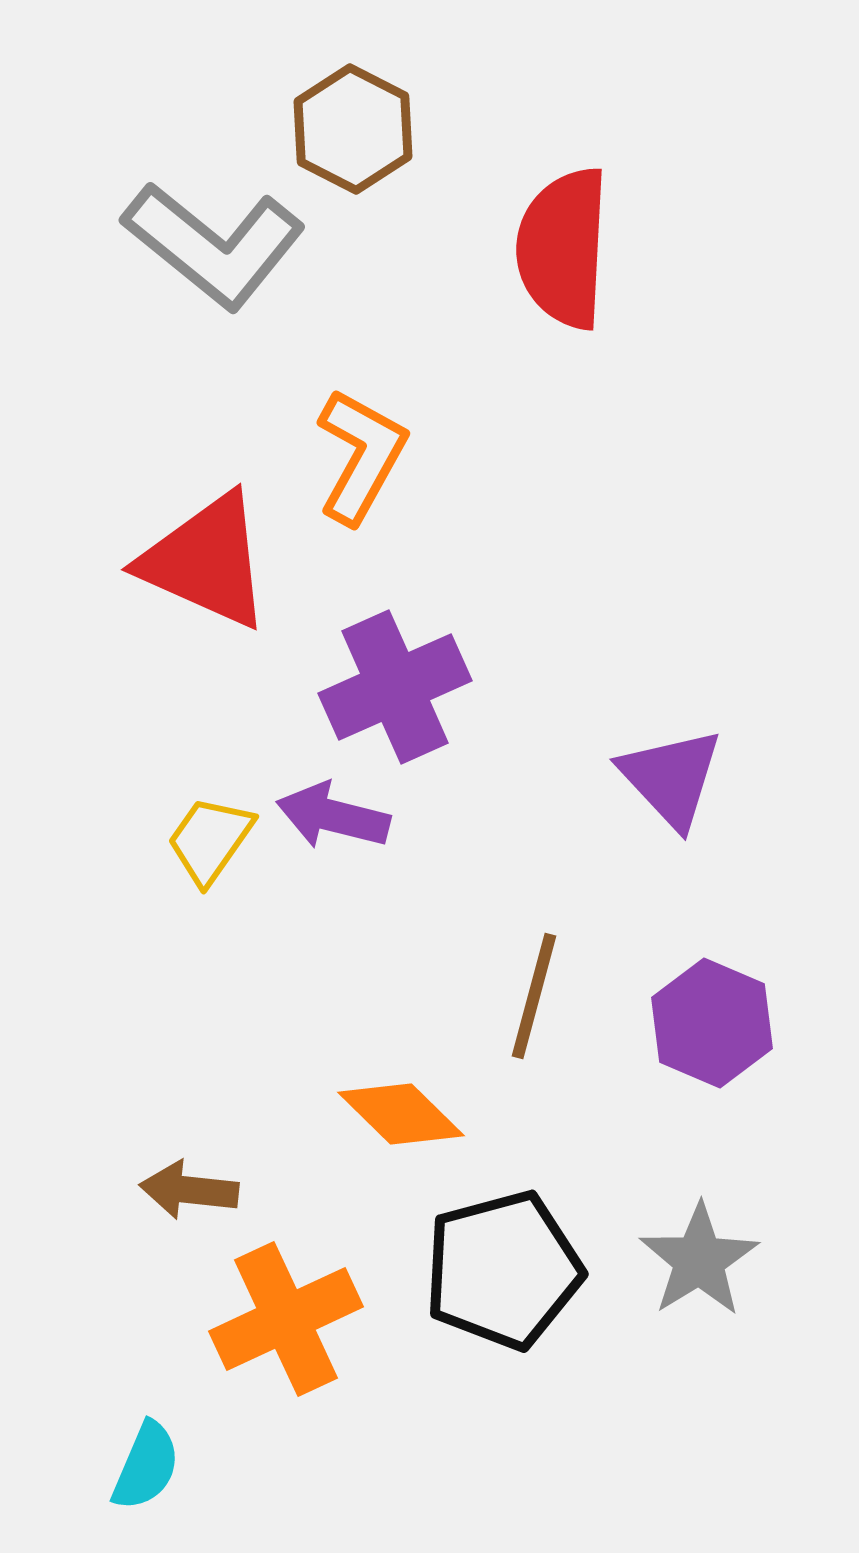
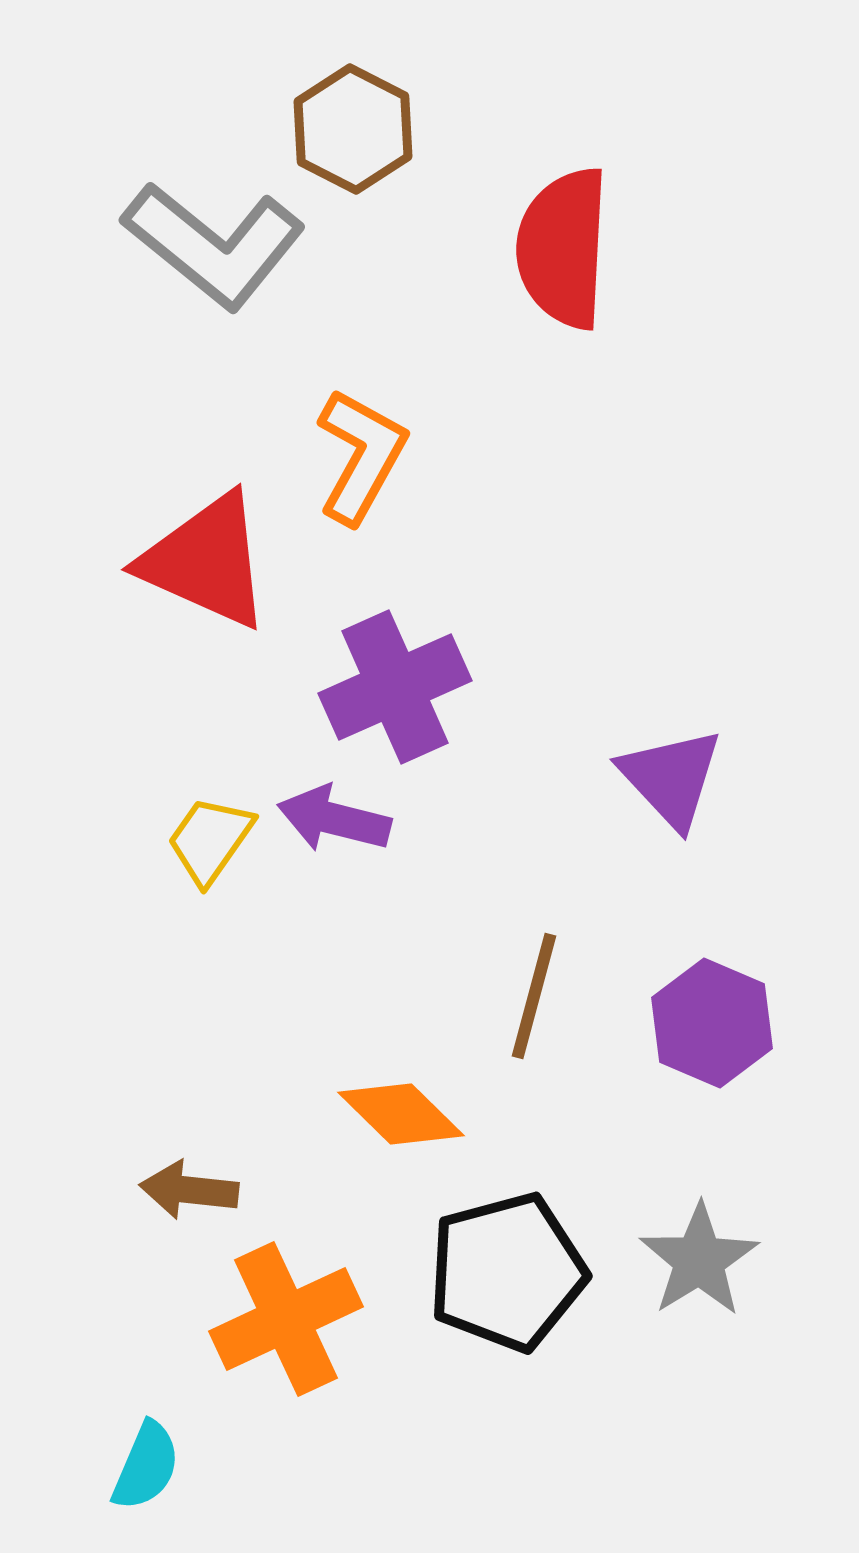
purple arrow: moved 1 px right, 3 px down
black pentagon: moved 4 px right, 2 px down
